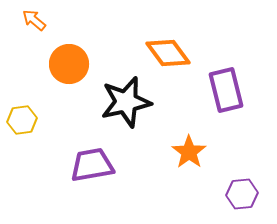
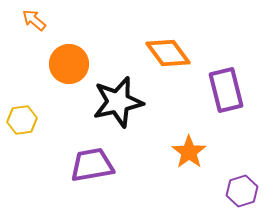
black star: moved 8 px left
purple hexagon: moved 3 px up; rotated 12 degrees counterclockwise
